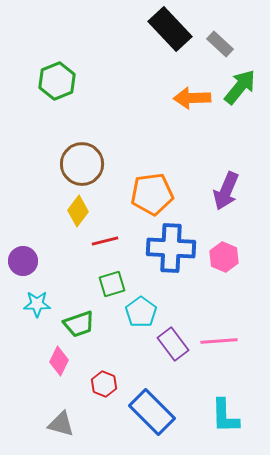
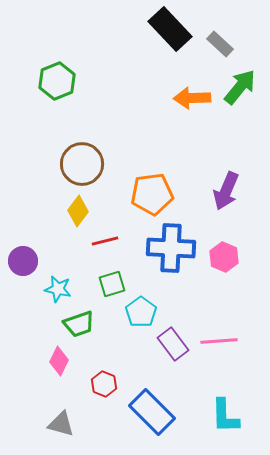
cyan star: moved 21 px right, 15 px up; rotated 12 degrees clockwise
